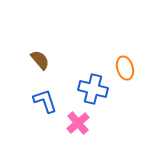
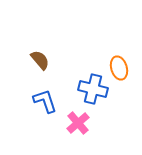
orange ellipse: moved 6 px left
